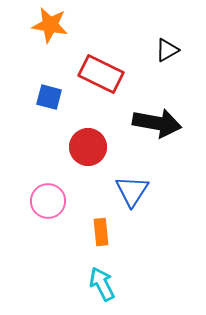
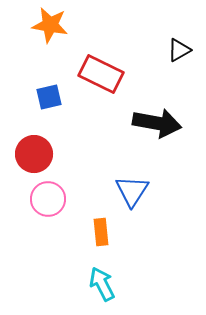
black triangle: moved 12 px right
blue square: rotated 28 degrees counterclockwise
red circle: moved 54 px left, 7 px down
pink circle: moved 2 px up
